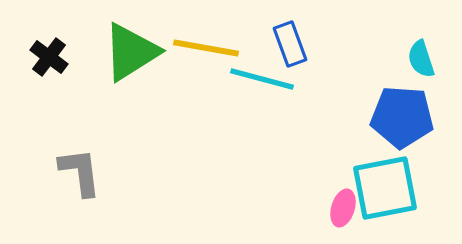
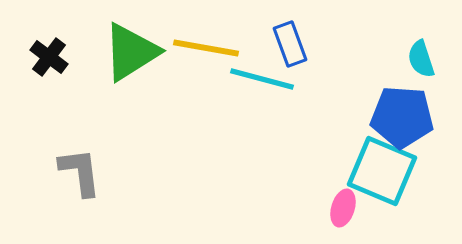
cyan square: moved 3 px left, 17 px up; rotated 34 degrees clockwise
